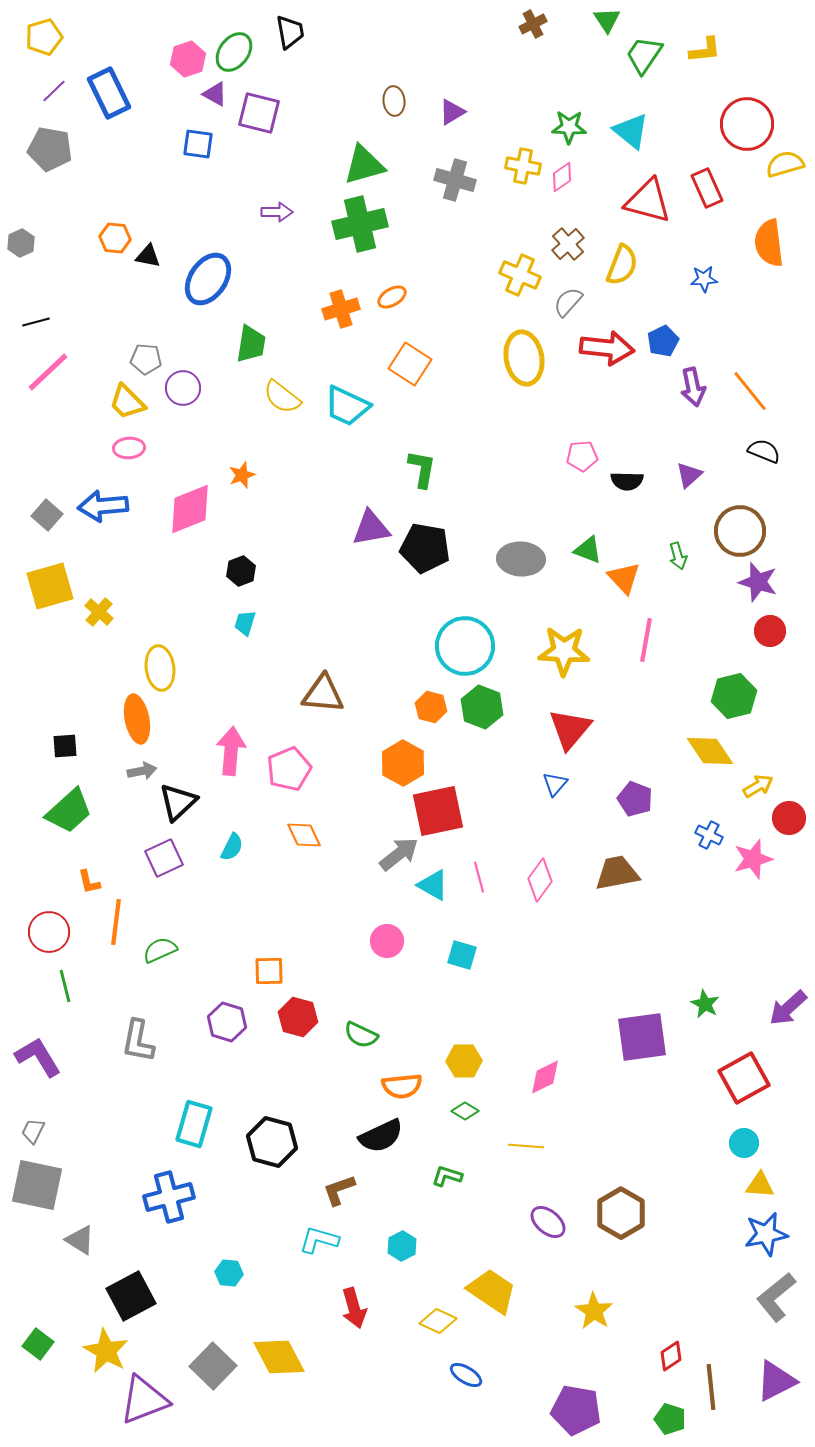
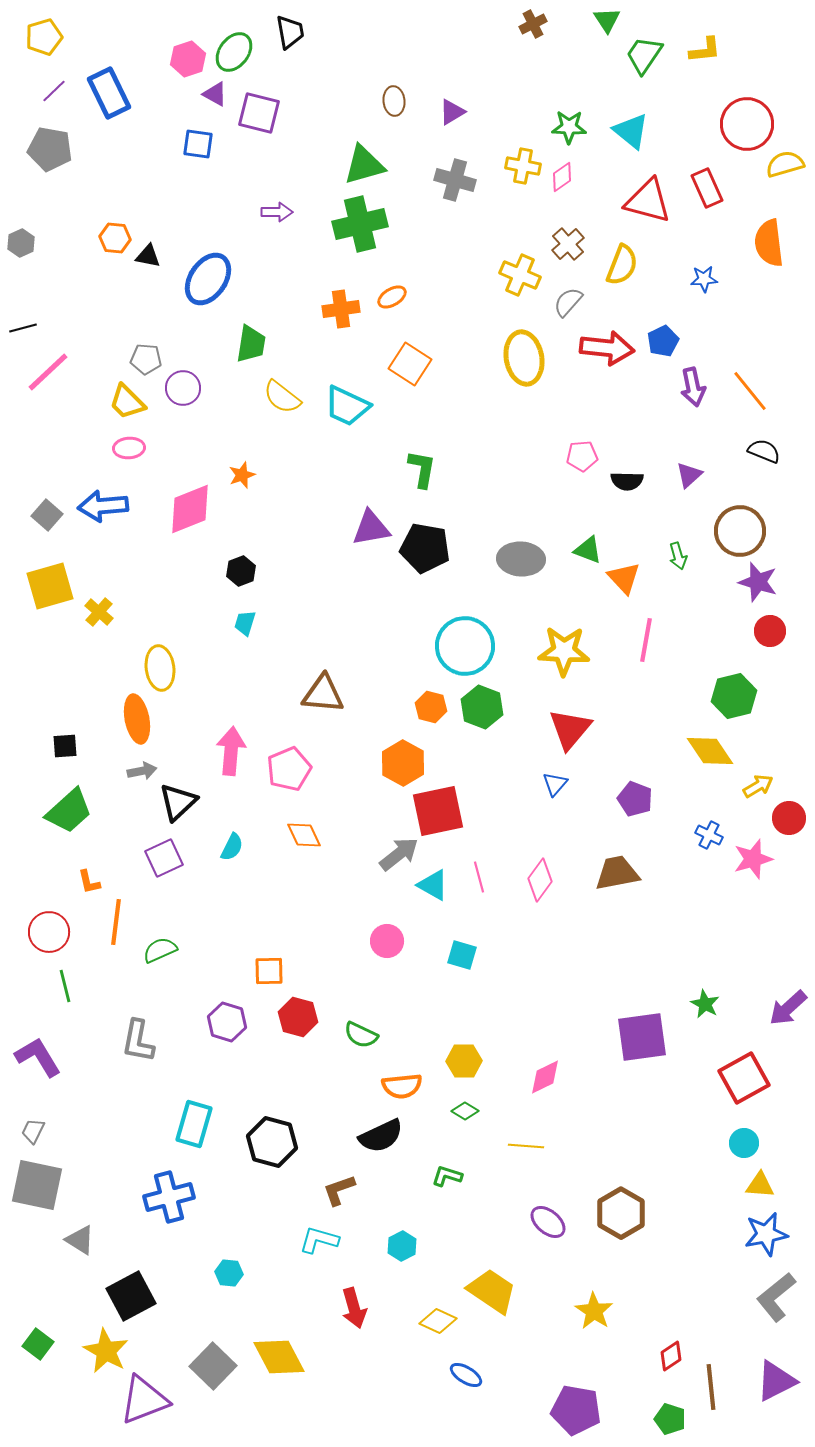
orange cross at (341, 309): rotated 9 degrees clockwise
black line at (36, 322): moved 13 px left, 6 px down
